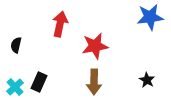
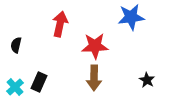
blue star: moved 19 px left
red star: rotated 8 degrees clockwise
brown arrow: moved 4 px up
